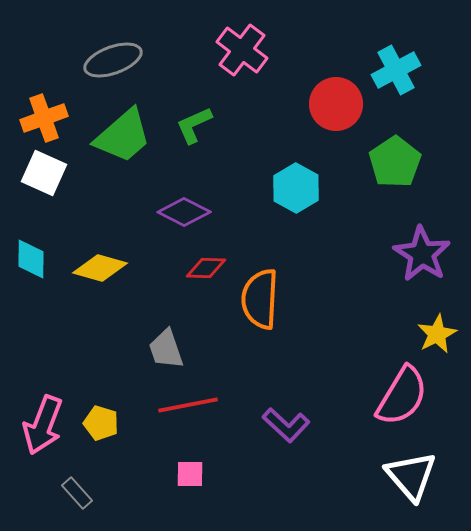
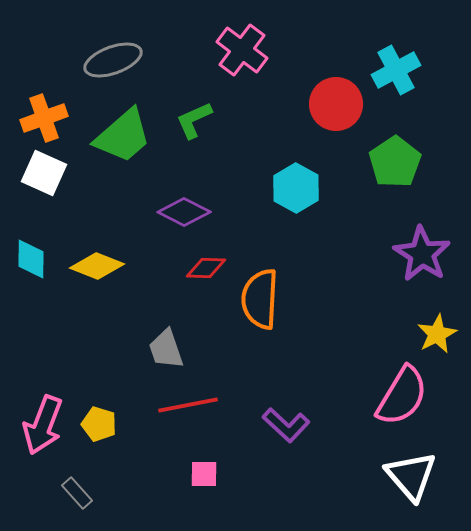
green L-shape: moved 5 px up
yellow diamond: moved 3 px left, 2 px up; rotated 6 degrees clockwise
yellow pentagon: moved 2 px left, 1 px down
pink square: moved 14 px right
